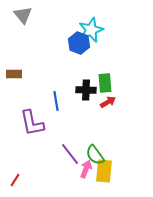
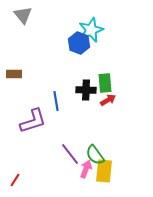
red arrow: moved 2 px up
purple L-shape: moved 1 px right, 2 px up; rotated 96 degrees counterclockwise
